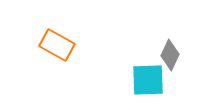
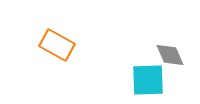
gray diamond: rotated 48 degrees counterclockwise
